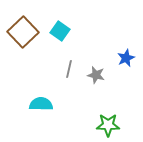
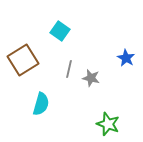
brown square: moved 28 px down; rotated 12 degrees clockwise
blue star: rotated 18 degrees counterclockwise
gray star: moved 5 px left, 3 px down
cyan semicircle: rotated 105 degrees clockwise
green star: moved 1 px up; rotated 20 degrees clockwise
